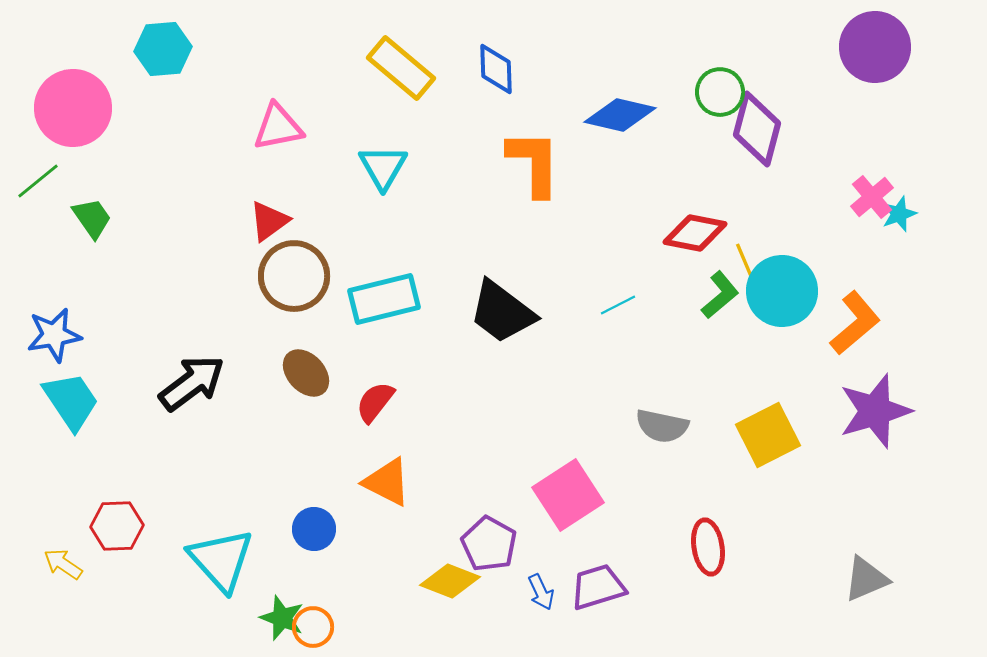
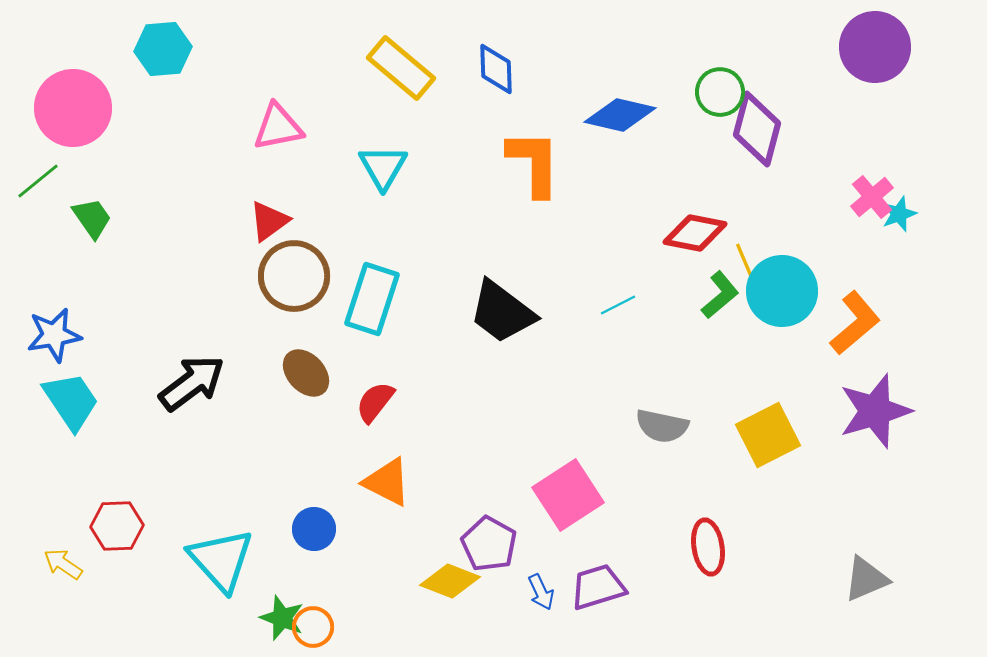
cyan rectangle at (384, 299): moved 12 px left; rotated 58 degrees counterclockwise
